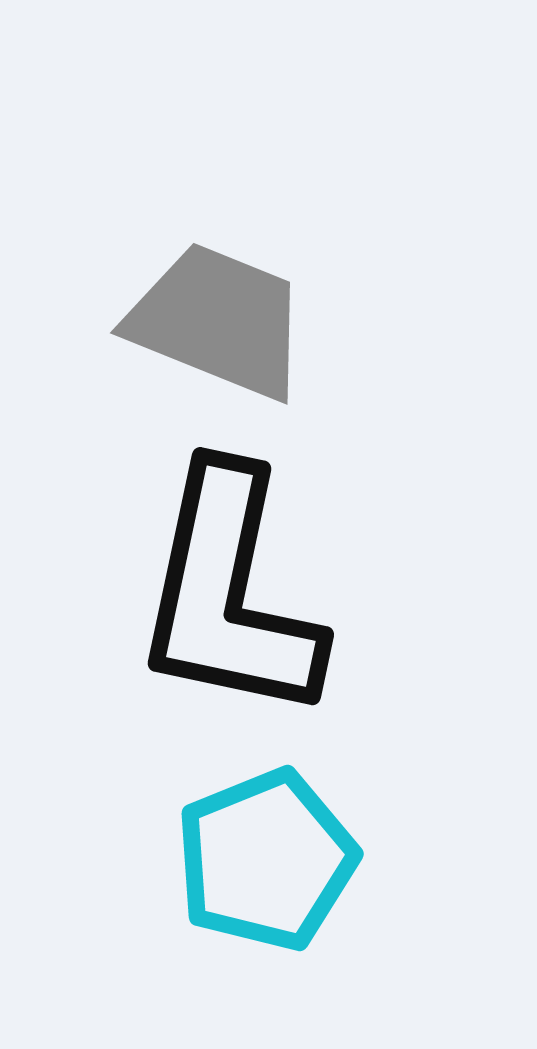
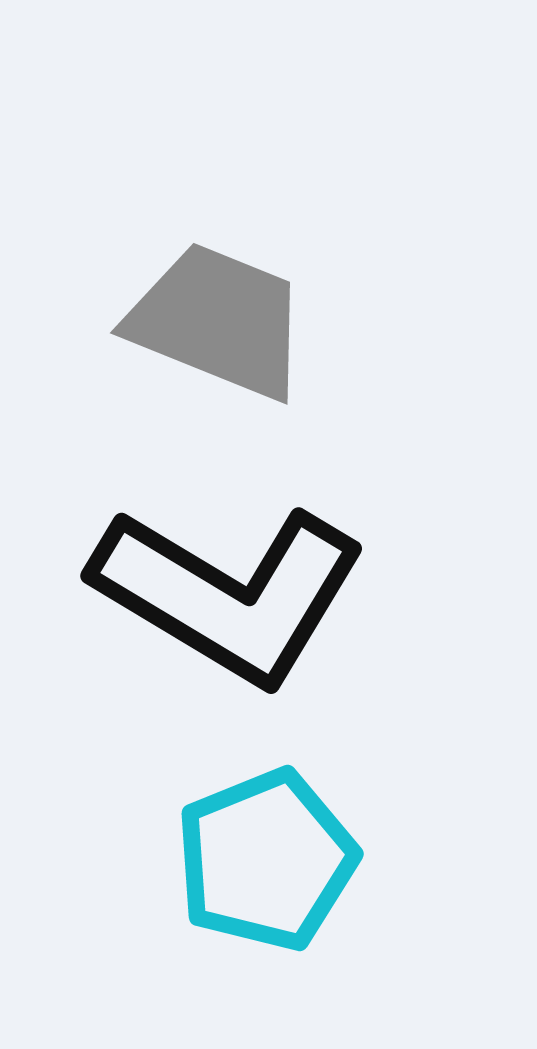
black L-shape: rotated 71 degrees counterclockwise
